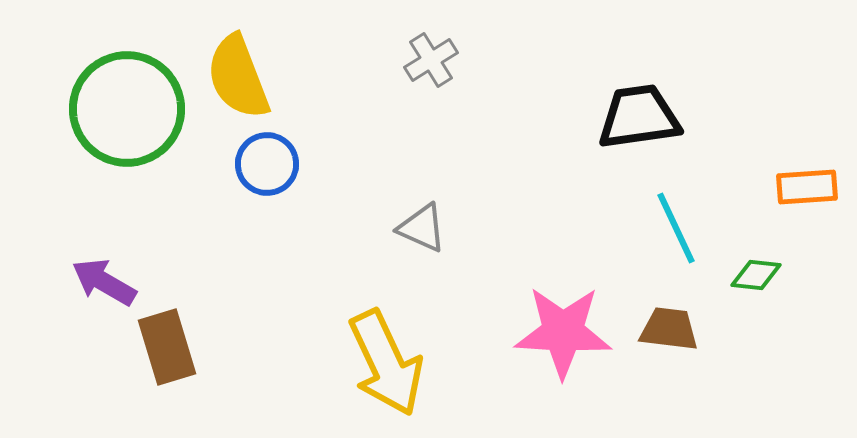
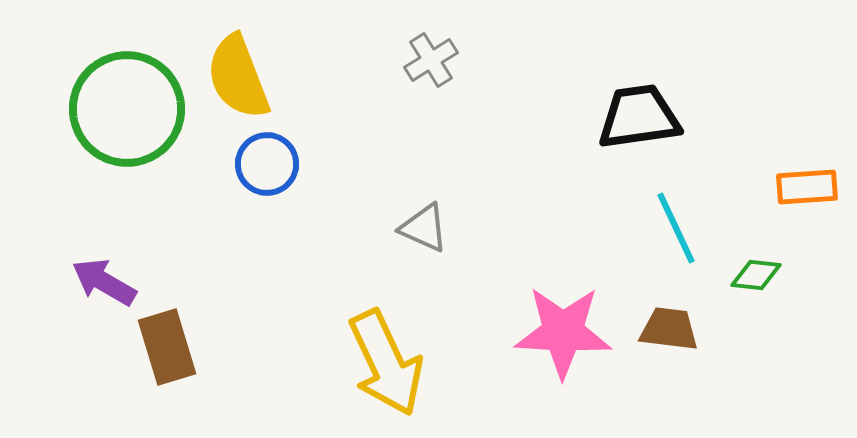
gray triangle: moved 2 px right
